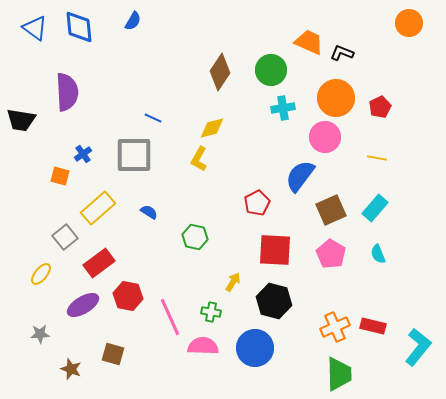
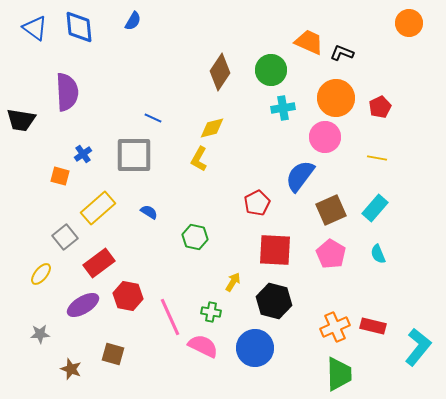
pink semicircle at (203, 346): rotated 24 degrees clockwise
